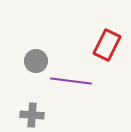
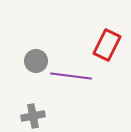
purple line: moved 5 px up
gray cross: moved 1 px right, 1 px down; rotated 15 degrees counterclockwise
